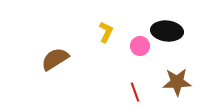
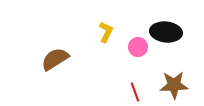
black ellipse: moved 1 px left, 1 px down
pink circle: moved 2 px left, 1 px down
brown star: moved 3 px left, 3 px down
